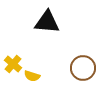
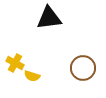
black triangle: moved 2 px right, 4 px up; rotated 12 degrees counterclockwise
yellow cross: moved 2 px right, 1 px up; rotated 12 degrees counterclockwise
